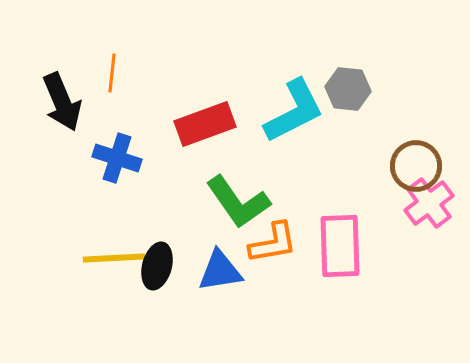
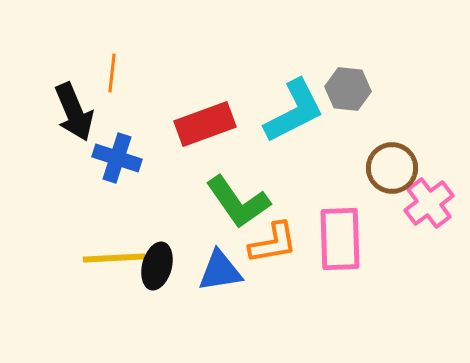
black arrow: moved 12 px right, 10 px down
brown circle: moved 24 px left, 2 px down
pink rectangle: moved 7 px up
